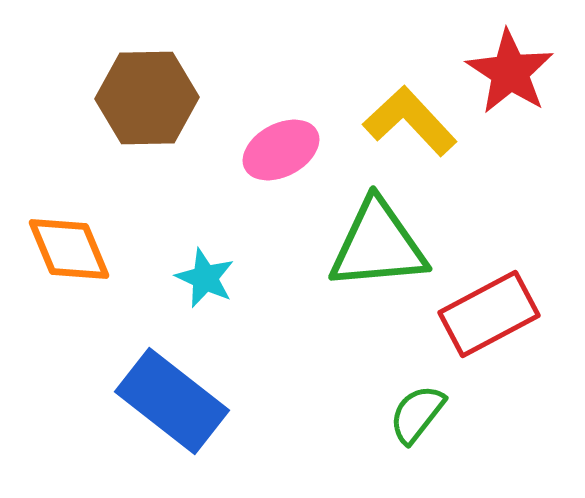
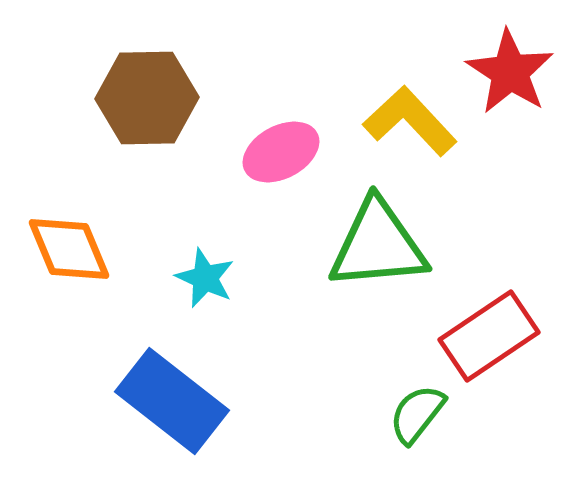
pink ellipse: moved 2 px down
red rectangle: moved 22 px down; rotated 6 degrees counterclockwise
